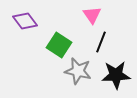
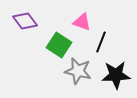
pink triangle: moved 10 px left, 7 px down; rotated 36 degrees counterclockwise
